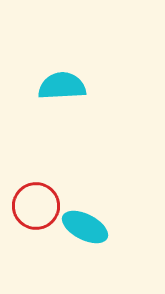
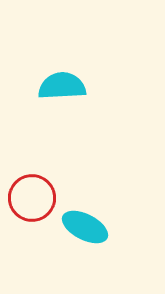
red circle: moved 4 px left, 8 px up
